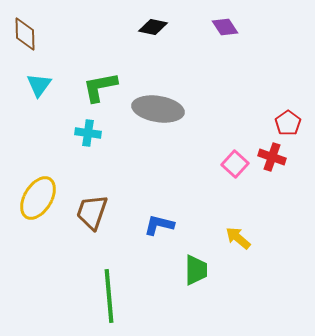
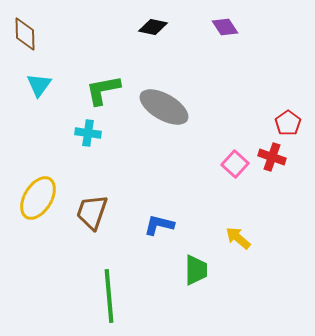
green L-shape: moved 3 px right, 3 px down
gray ellipse: moved 6 px right, 2 px up; rotated 21 degrees clockwise
